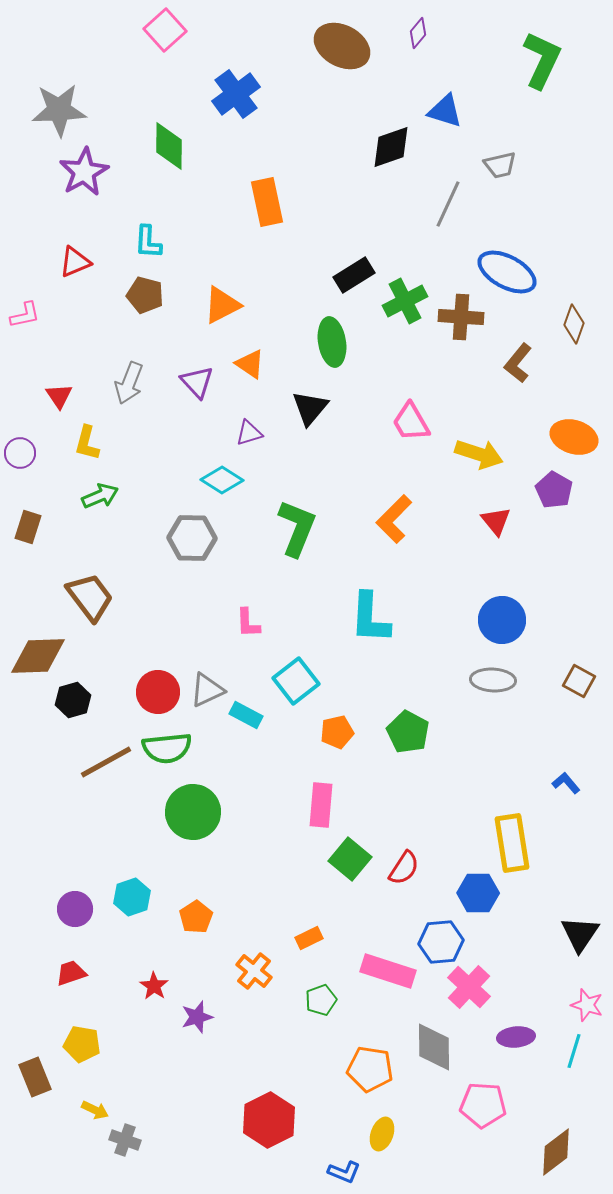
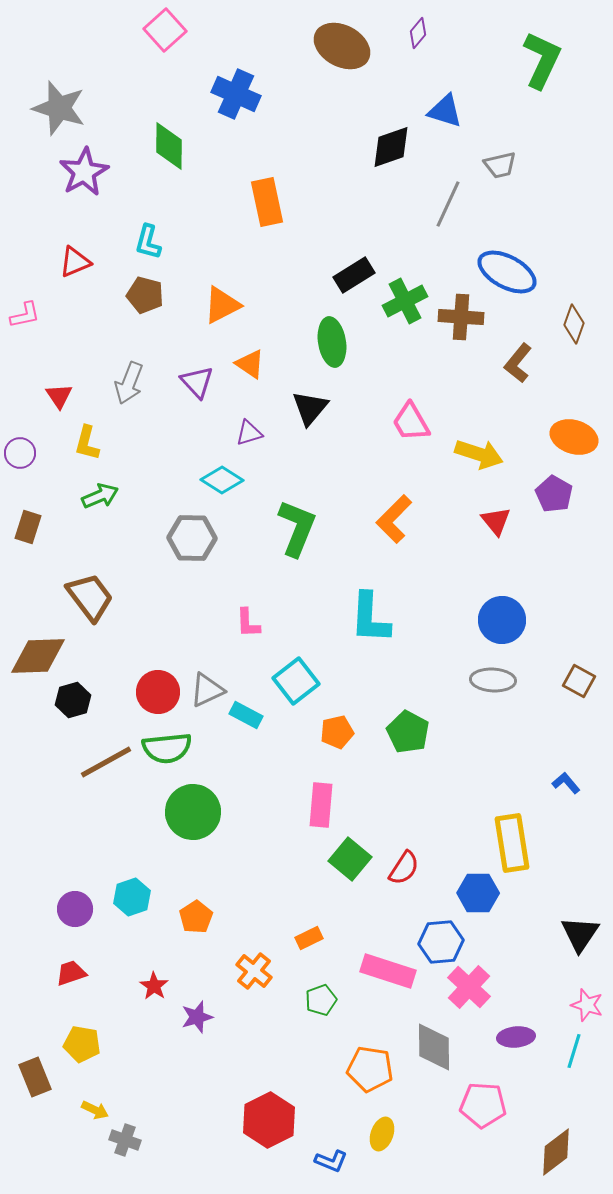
blue cross at (236, 94): rotated 30 degrees counterclockwise
gray star at (59, 110): moved 2 px up; rotated 20 degrees clockwise
cyan L-shape at (148, 242): rotated 12 degrees clockwise
purple pentagon at (554, 490): moved 4 px down
blue L-shape at (344, 1172): moved 13 px left, 11 px up
